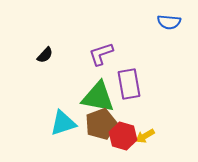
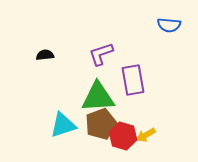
blue semicircle: moved 3 px down
black semicircle: rotated 138 degrees counterclockwise
purple rectangle: moved 4 px right, 4 px up
green triangle: rotated 15 degrees counterclockwise
cyan triangle: moved 2 px down
yellow arrow: moved 1 px right, 1 px up
